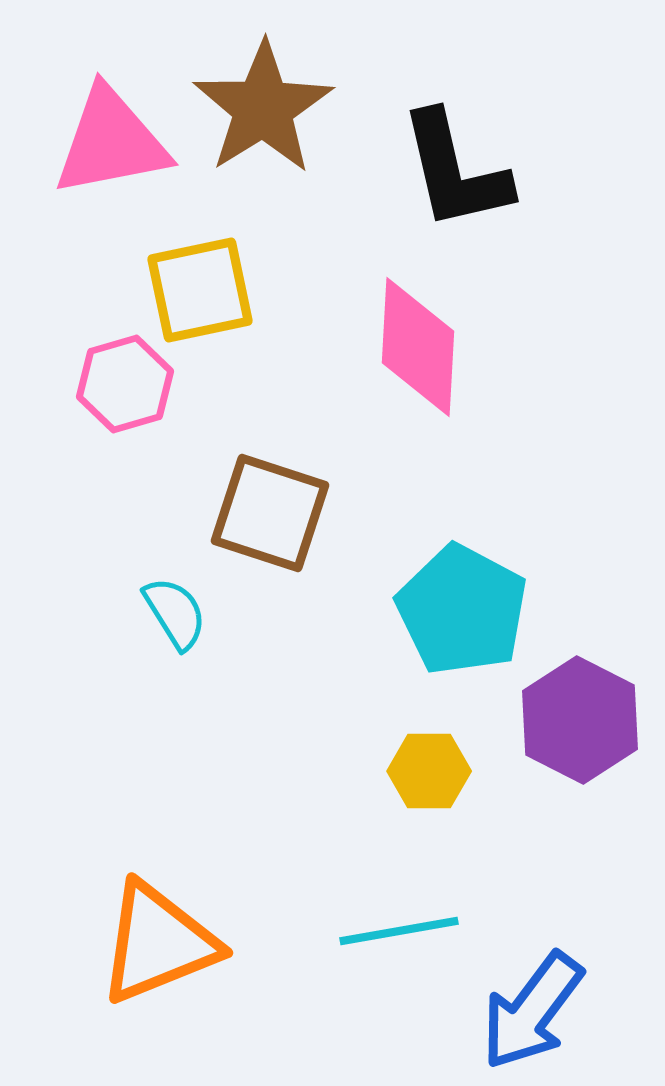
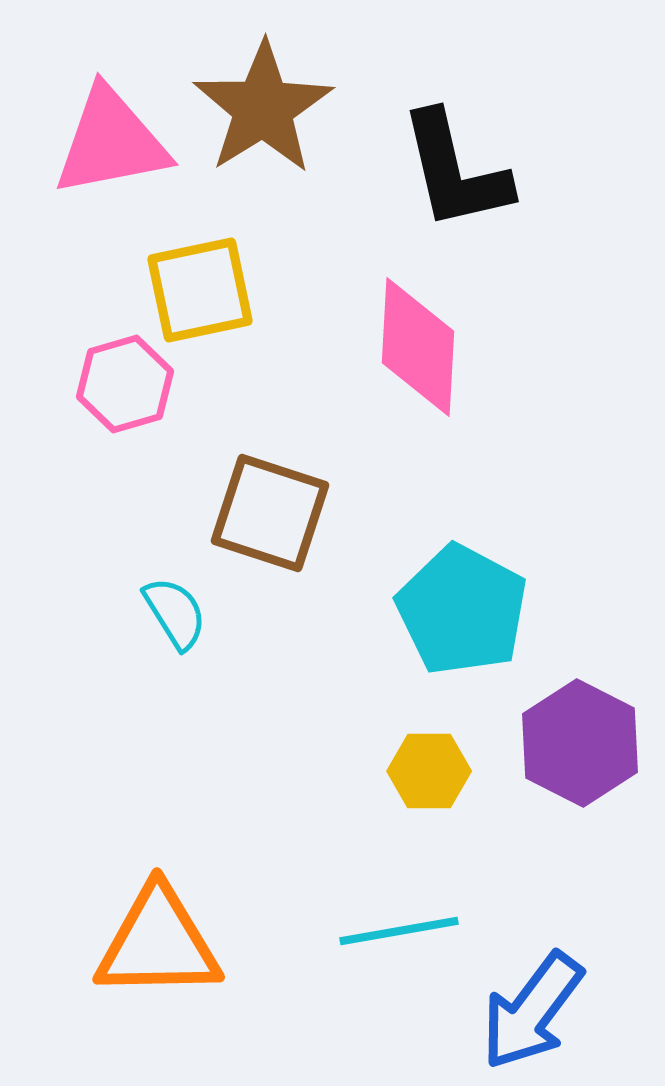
purple hexagon: moved 23 px down
orange triangle: rotated 21 degrees clockwise
